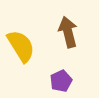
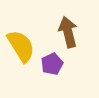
purple pentagon: moved 9 px left, 17 px up
